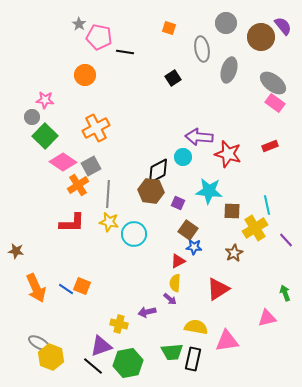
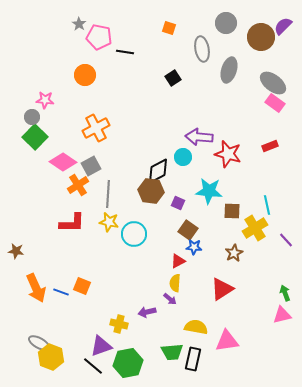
purple semicircle at (283, 26): rotated 96 degrees counterclockwise
green square at (45, 136): moved 10 px left, 1 px down
blue line at (66, 289): moved 5 px left, 3 px down; rotated 14 degrees counterclockwise
red triangle at (218, 289): moved 4 px right
pink triangle at (267, 318): moved 15 px right, 3 px up
